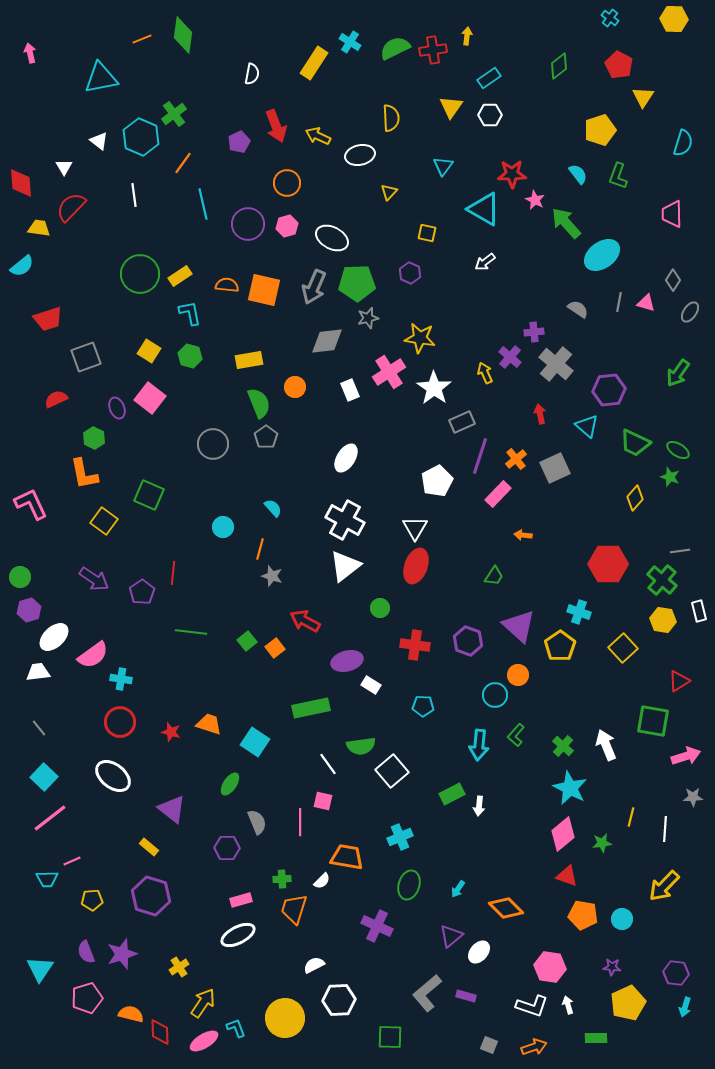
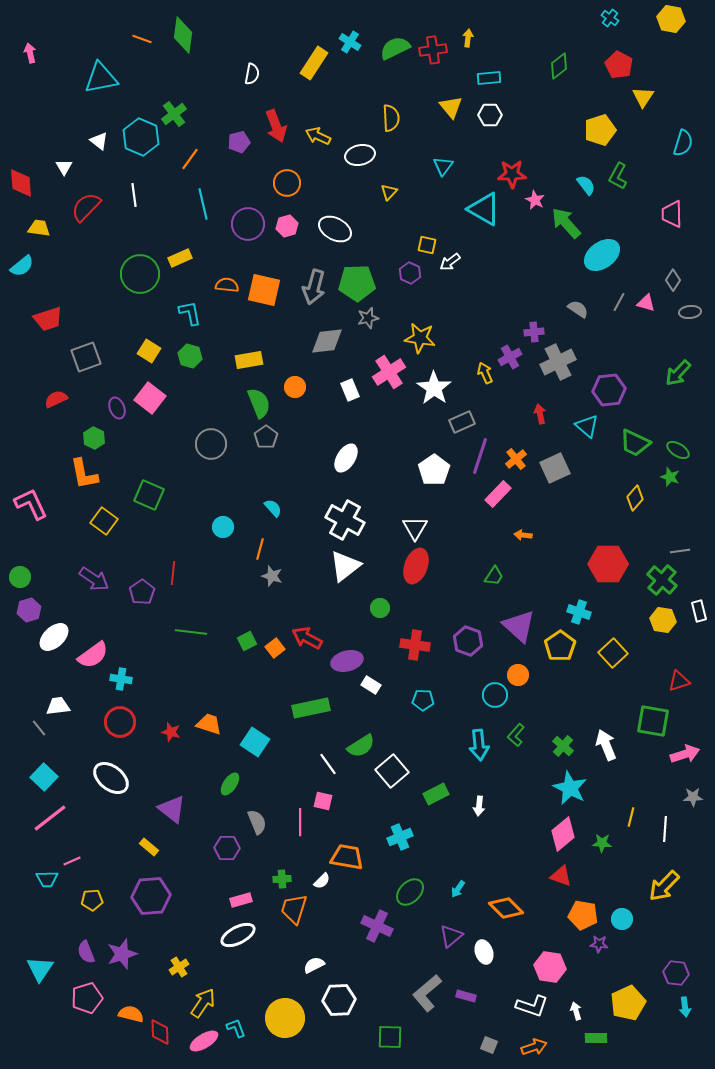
yellow hexagon at (674, 19): moved 3 px left; rotated 8 degrees clockwise
yellow arrow at (467, 36): moved 1 px right, 2 px down
orange line at (142, 39): rotated 42 degrees clockwise
cyan rectangle at (489, 78): rotated 30 degrees clockwise
yellow triangle at (451, 107): rotated 15 degrees counterclockwise
purple pentagon at (239, 142): rotated 10 degrees clockwise
orange line at (183, 163): moved 7 px right, 4 px up
cyan semicircle at (578, 174): moved 8 px right, 11 px down
green L-shape at (618, 176): rotated 8 degrees clockwise
red semicircle at (71, 207): moved 15 px right
yellow square at (427, 233): moved 12 px down
white ellipse at (332, 238): moved 3 px right, 9 px up
white arrow at (485, 262): moved 35 px left
yellow rectangle at (180, 276): moved 18 px up; rotated 10 degrees clockwise
gray arrow at (314, 287): rotated 8 degrees counterclockwise
gray line at (619, 302): rotated 18 degrees clockwise
gray ellipse at (690, 312): rotated 50 degrees clockwise
purple cross at (510, 357): rotated 20 degrees clockwise
gray cross at (556, 364): moved 2 px right, 2 px up; rotated 24 degrees clockwise
green arrow at (678, 373): rotated 8 degrees clockwise
gray circle at (213, 444): moved 2 px left
white pentagon at (437, 481): moved 3 px left, 11 px up; rotated 8 degrees counterclockwise
red arrow at (305, 621): moved 2 px right, 17 px down
green square at (247, 641): rotated 12 degrees clockwise
yellow square at (623, 648): moved 10 px left, 5 px down
white trapezoid at (38, 672): moved 20 px right, 34 px down
red triangle at (679, 681): rotated 15 degrees clockwise
cyan pentagon at (423, 706): moved 6 px up
cyan arrow at (479, 745): rotated 12 degrees counterclockwise
green semicircle at (361, 746): rotated 24 degrees counterclockwise
pink arrow at (686, 756): moved 1 px left, 2 px up
white ellipse at (113, 776): moved 2 px left, 2 px down
green rectangle at (452, 794): moved 16 px left
green star at (602, 843): rotated 12 degrees clockwise
red triangle at (567, 876): moved 6 px left
green ellipse at (409, 885): moved 1 px right, 7 px down; rotated 28 degrees clockwise
purple hexagon at (151, 896): rotated 21 degrees counterclockwise
white ellipse at (479, 952): moved 5 px right; rotated 60 degrees counterclockwise
purple star at (612, 967): moved 13 px left, 23 px up
white arrow at (568, 1005): moved 8 px right, 6 px down
cyan arrow at (685, 1007): rotated 24 degrees counterclockwise
